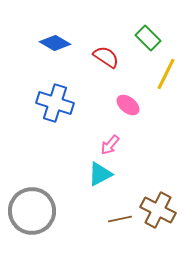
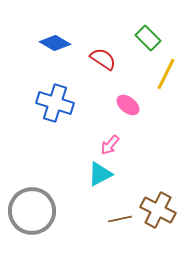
red semicircle: moved 3 px left, 2 px down
